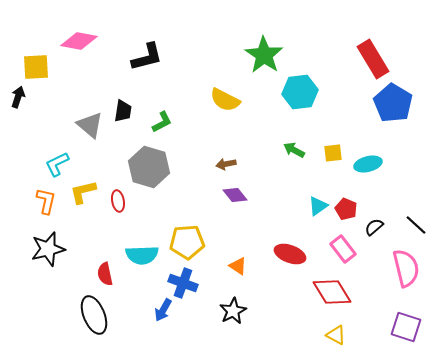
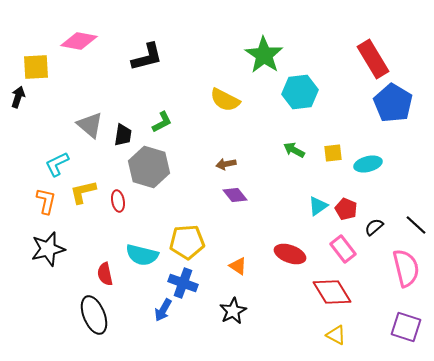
black trapezoid at (123, 111): moved 24 px down
cyan semicircle at (142, 255): rotated 16 degrees clockwise
